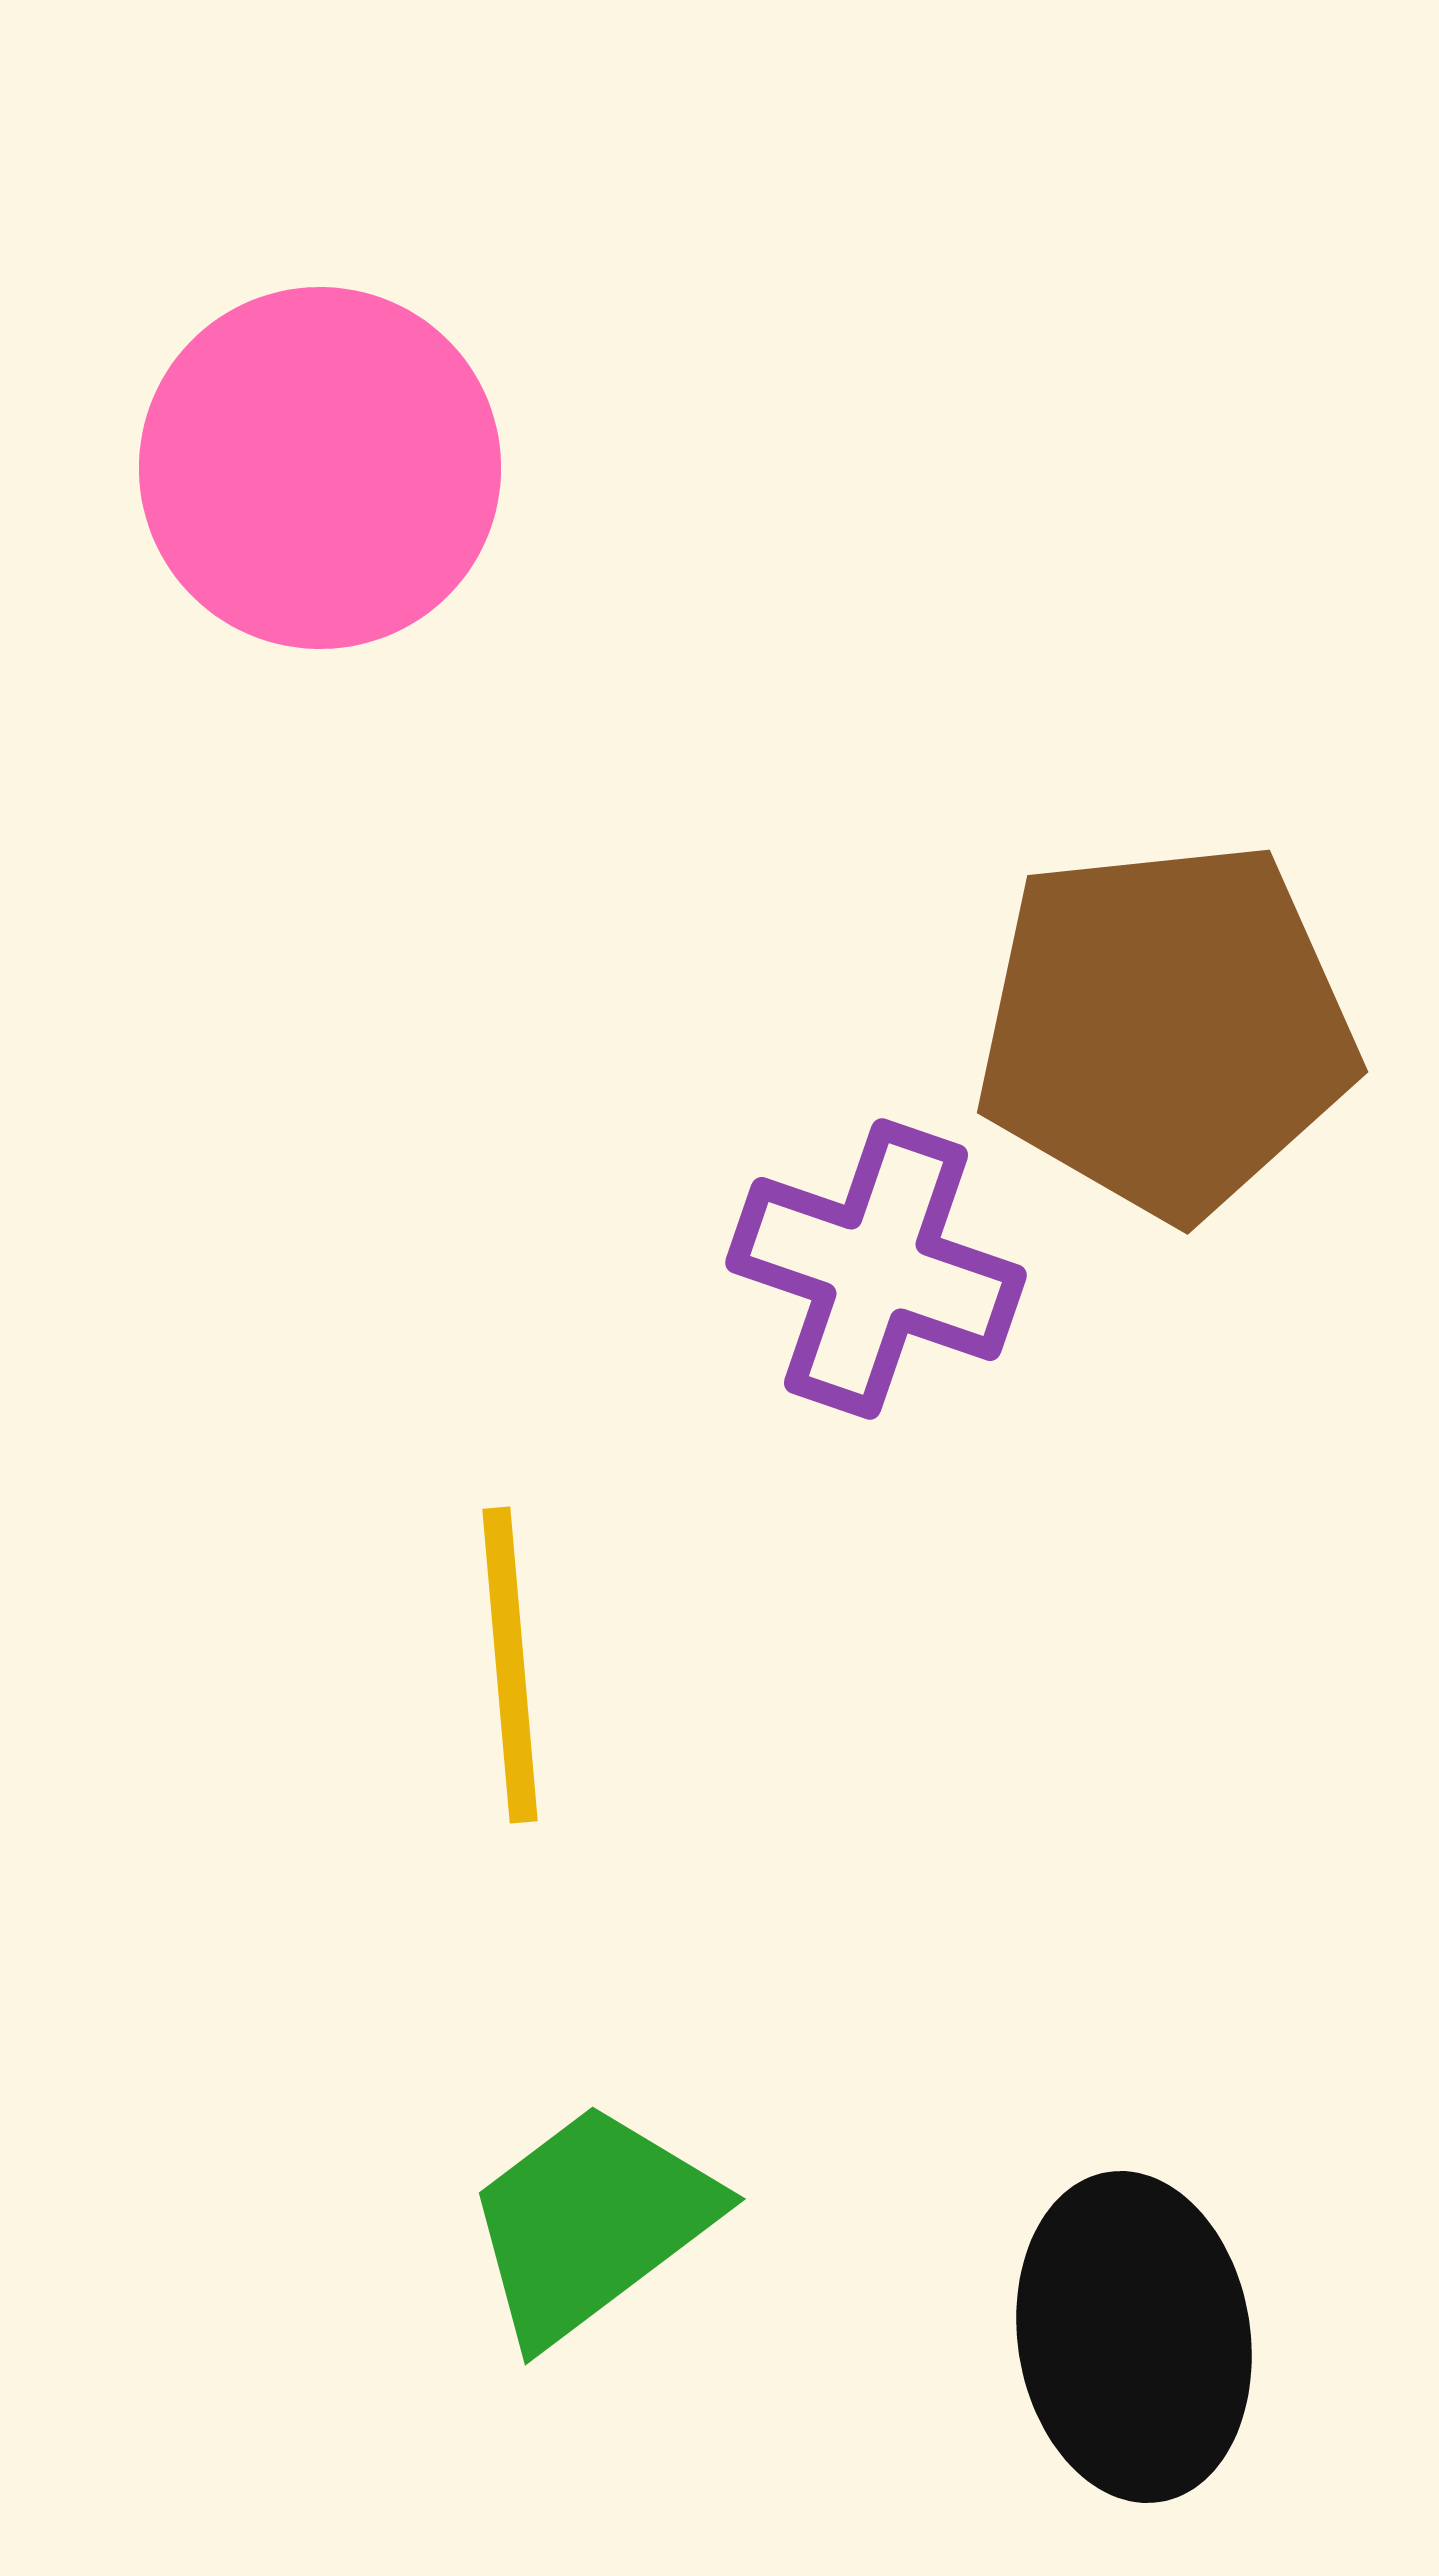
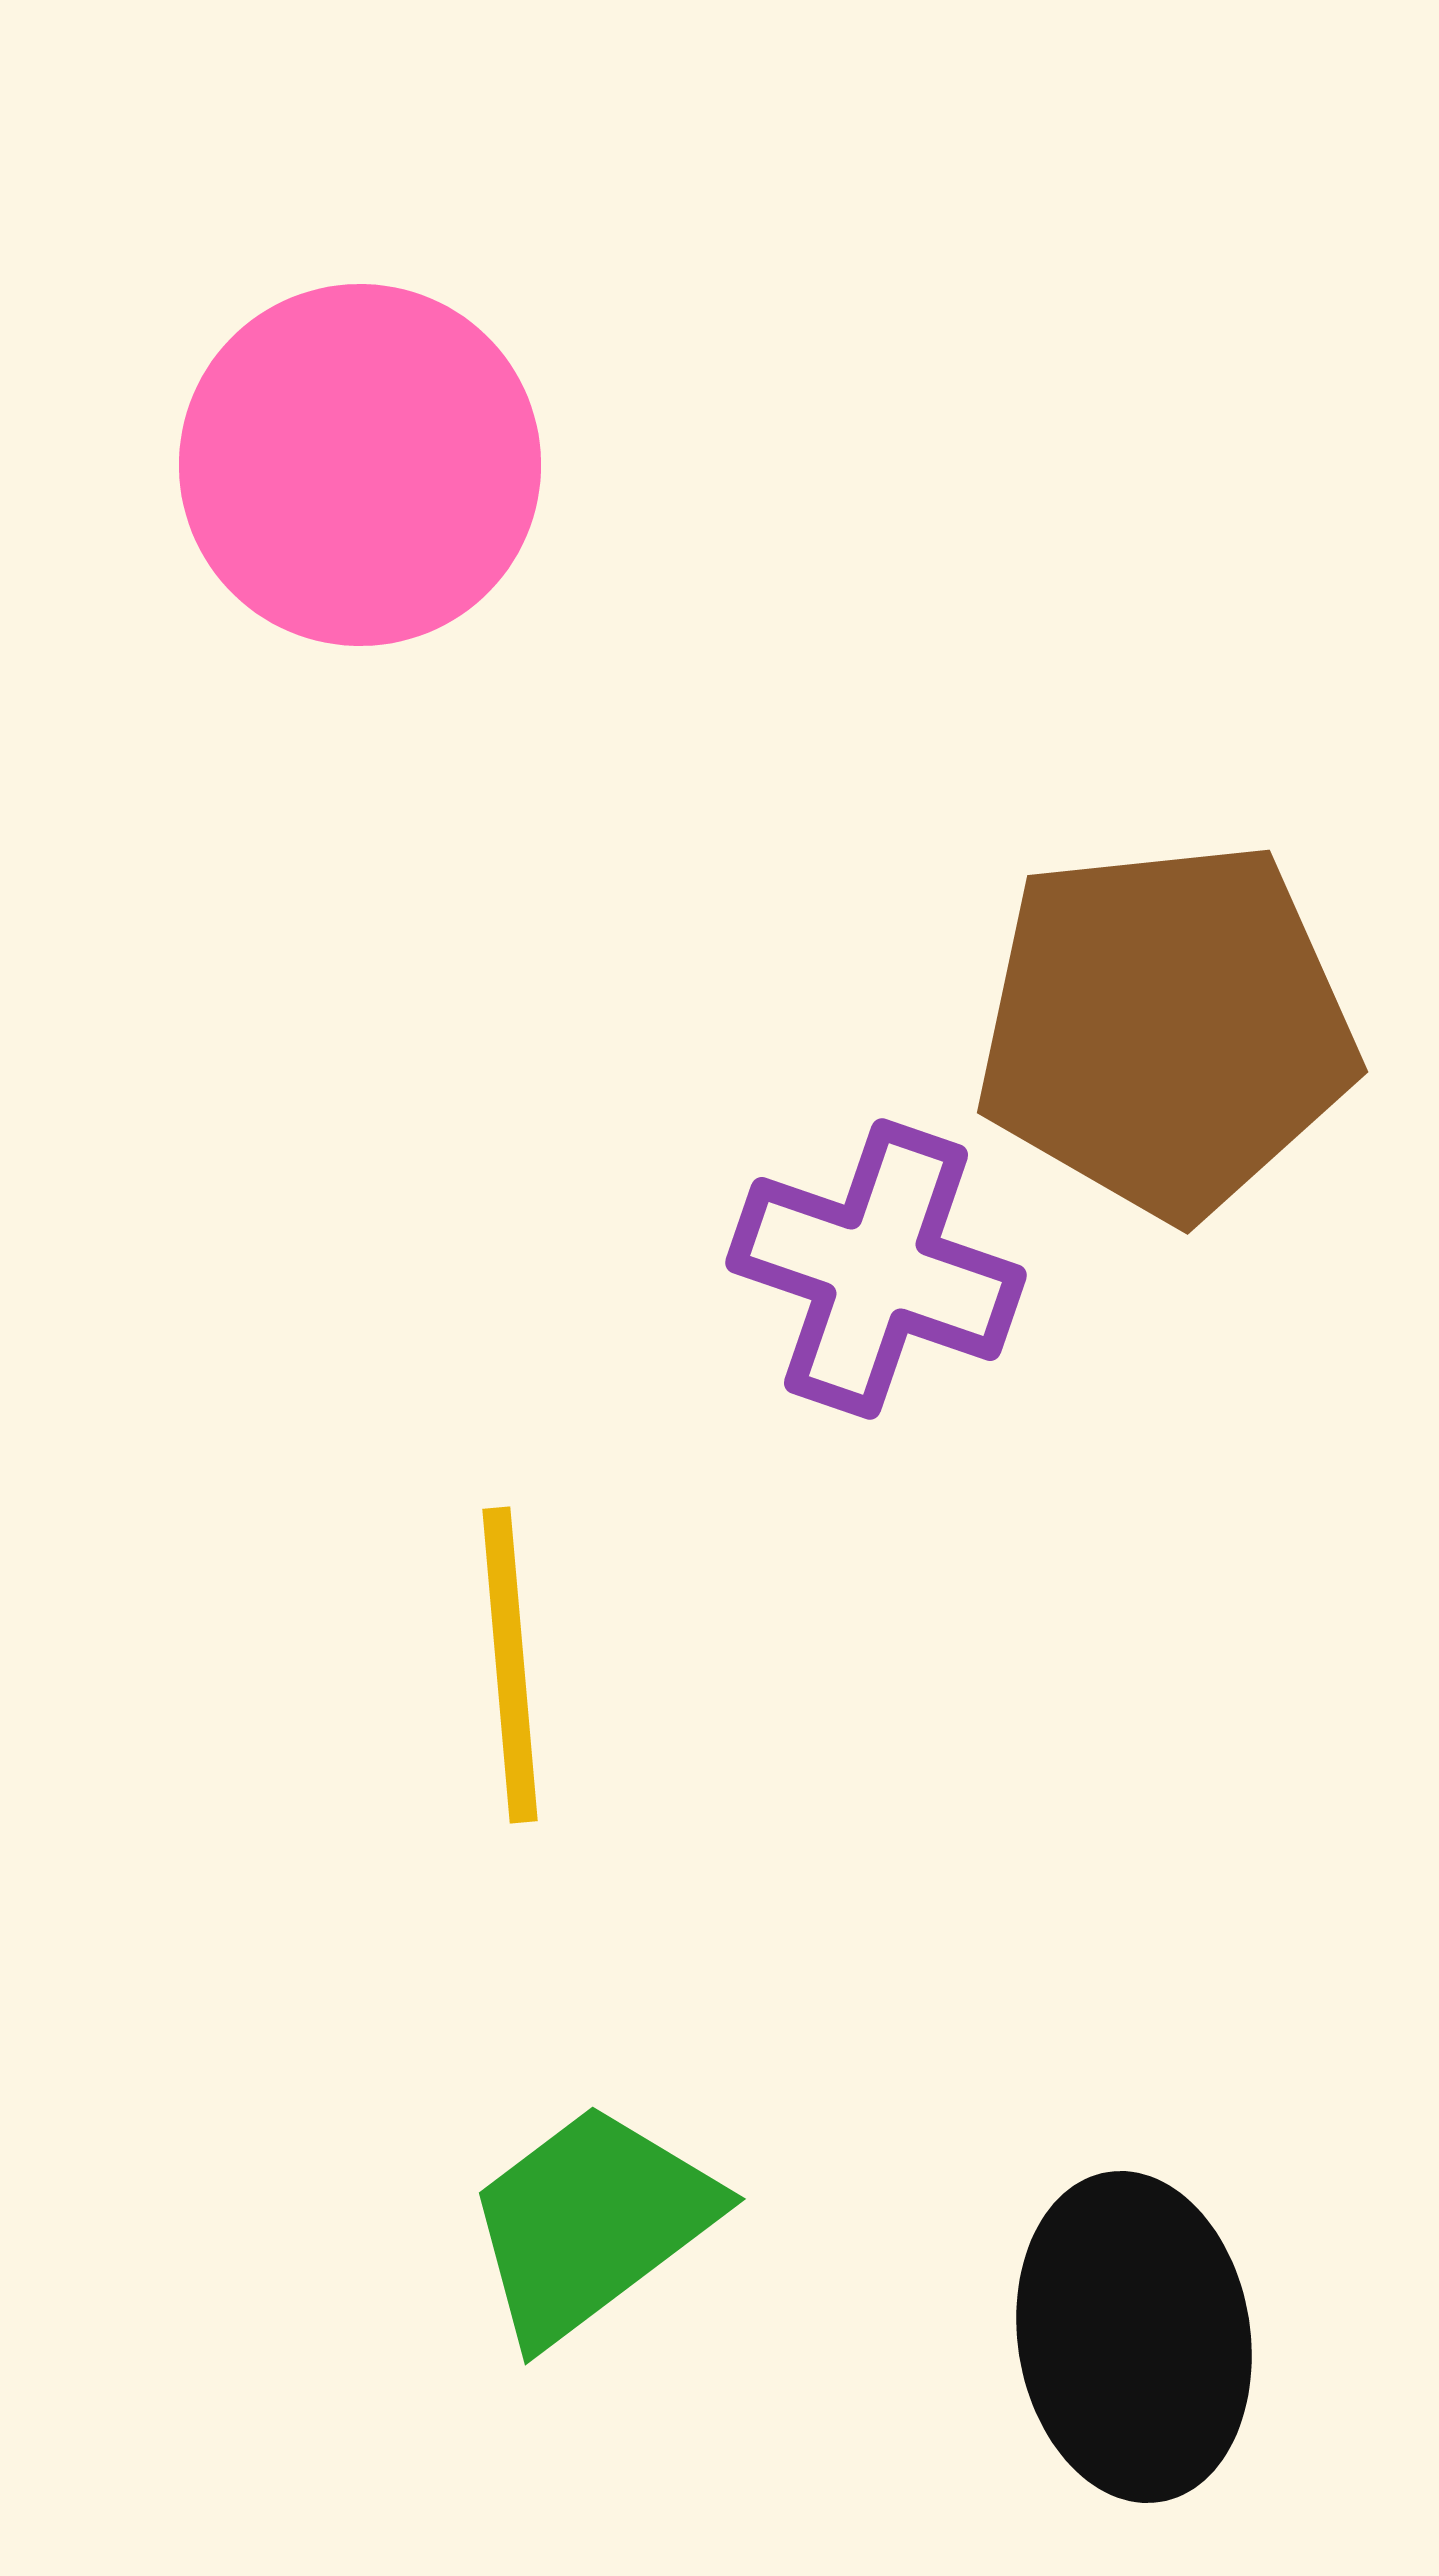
pink circle: moved 40 px right, 3 px up
